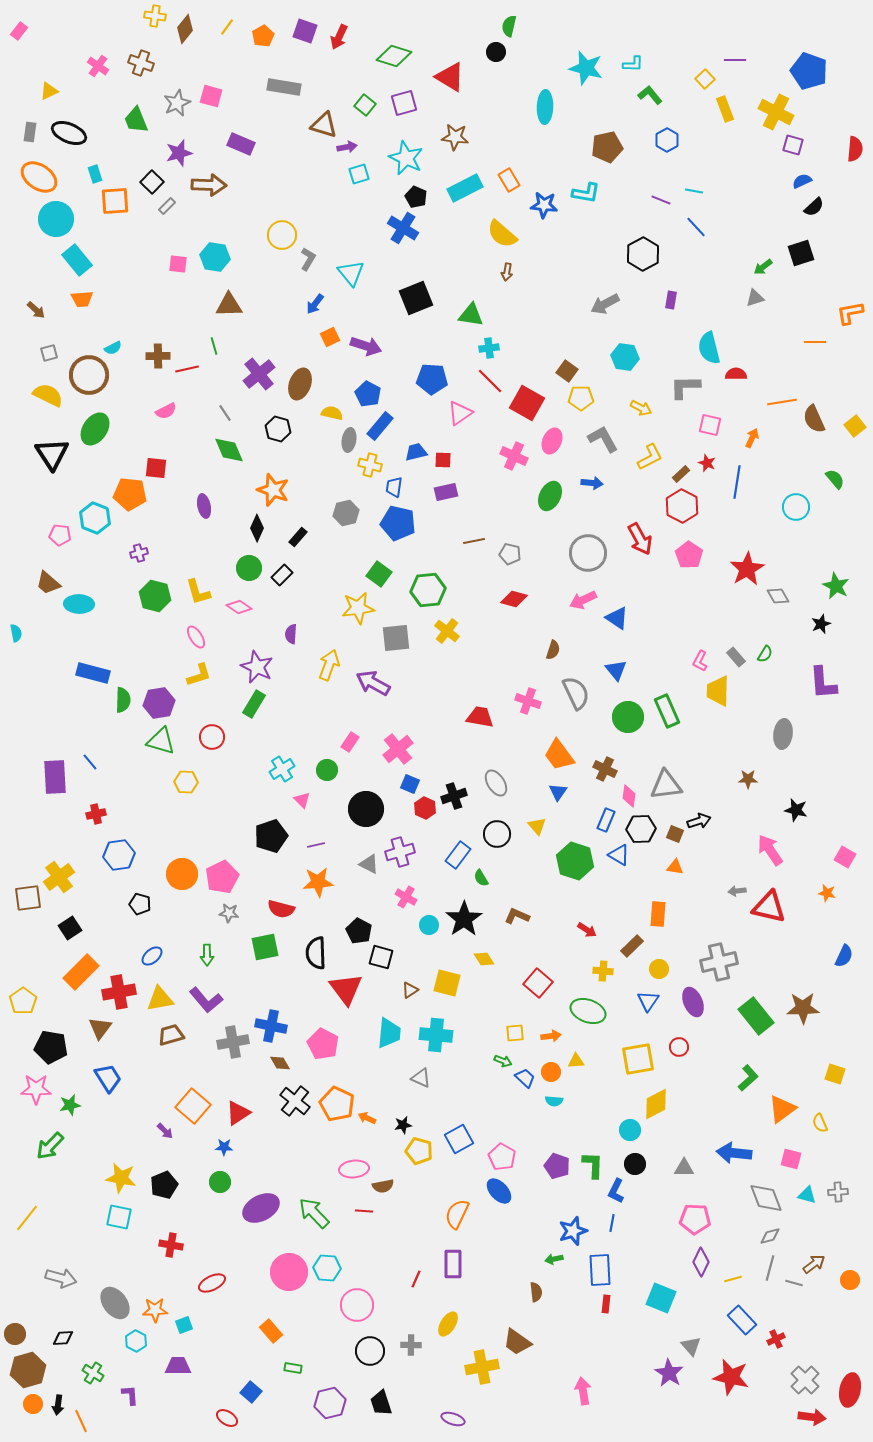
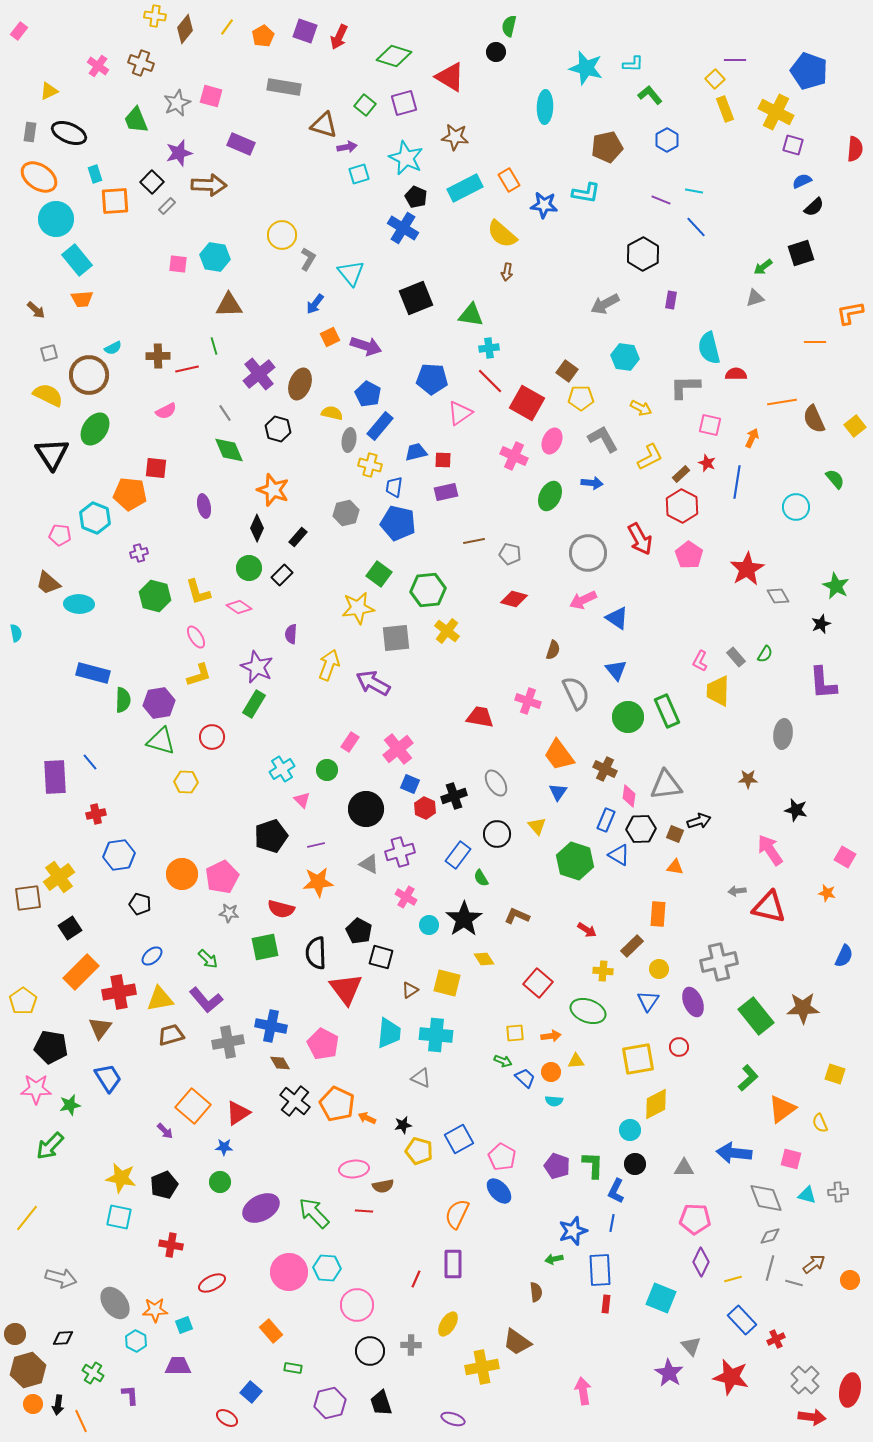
yellow square at (705, 79): moved 10 px right
green arrow at (207, 955): moved 1 px right, 4 px down; rotated 45 degrees counterclockwise
gray cross at (233, 1042): moved 5 px left
